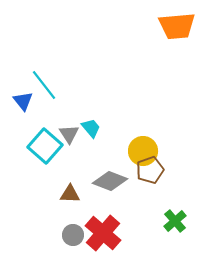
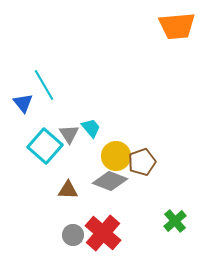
cyan line: rotated 8 degrees clockwise
blue triangle: moved 2 px down
yellow circle: moved 27 px left, 5 px down
brown pentagon: moved 8 px left, 8 px up
brown triangle: moved 2 px left, 4 px up
